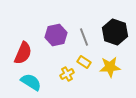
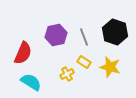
yellow star: rotated 20 degrees clockwise
